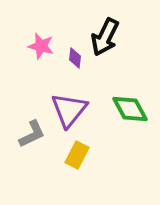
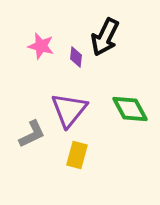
purple diamond: moved 1 px right, 1 px up
yellow rectangle: rotated 12 degrees counterclockwise
